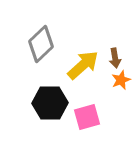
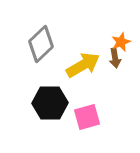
yellow arrow: rotated 12 degrees clockwise
orange star: moved 38 px up
